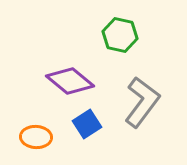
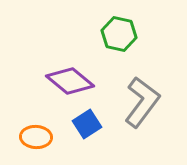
green hexagon: moved 1 px left, 1 px up
